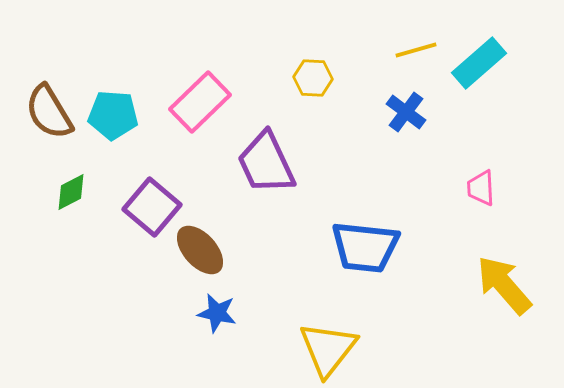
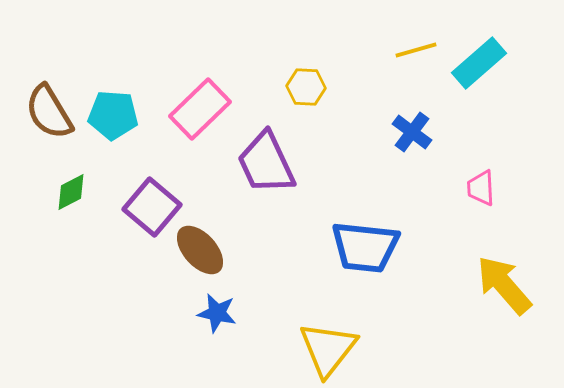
yellow hexagon: moved 7 px left, 9 px down
pink rectangle: moved 7 px down
blue cross: moved 6 px right, 20 px down
